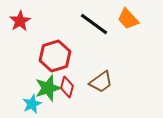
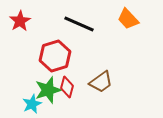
black line: moved 15 px left; rotated 12 degrees counterclockwise
green star: moved 2 px down
